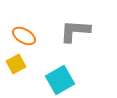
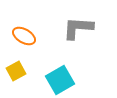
gray L-shape: moved 3 px right, 3 px up
yellow square: moved 7 px down
